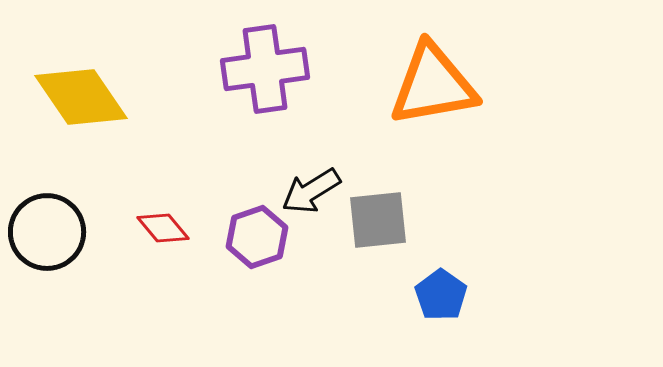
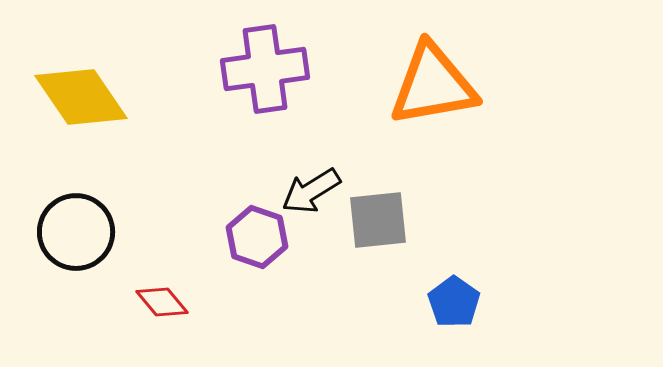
red diamond: moved 1 px left, 74 px down
black circle: moved 29 px right
purple hexagon: rotated 22 degrees counterclockwise
blue pentagon: moved 13 px right, 7 px down
